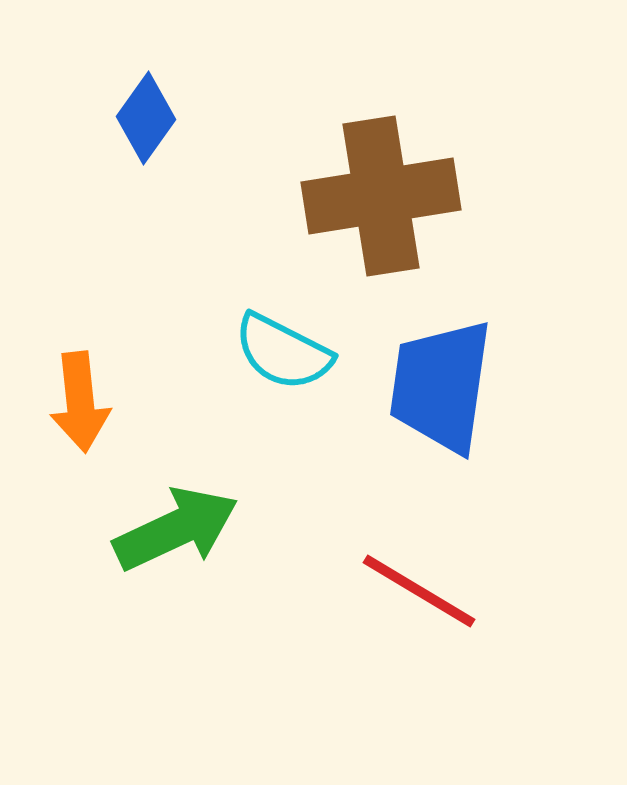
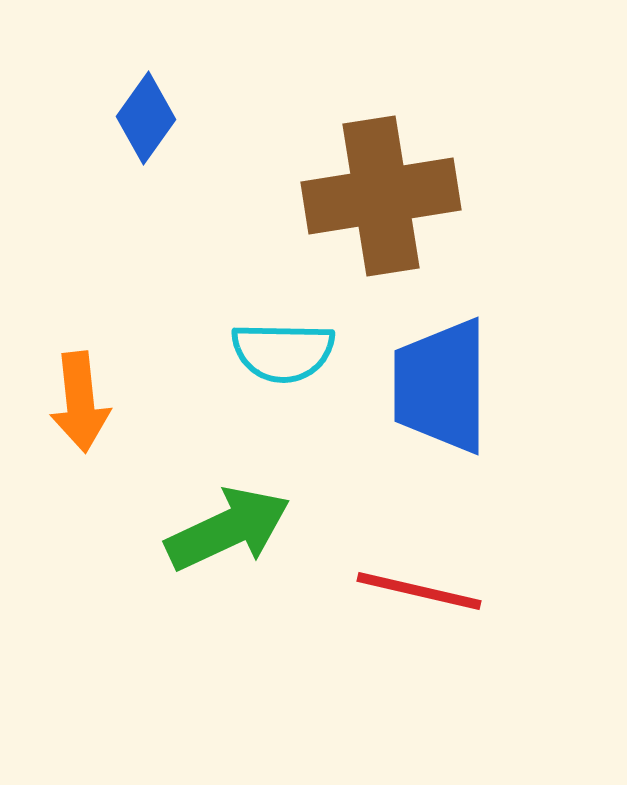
cyan semicircle: rotated 26 degrees counterclockwise
blue trapezoid: rotated 8 degrees counterclockwise
green arrow: moved 52 px right
red line: rotated 18 degrees counterclockwise
